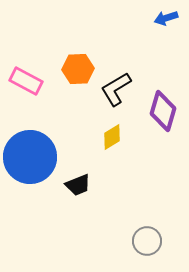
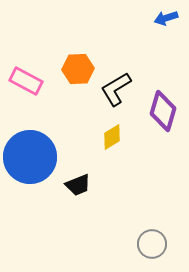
gray circle: moved 5 px right, 3 px down
